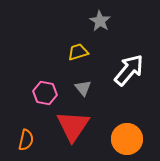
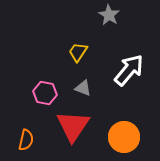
gray star: moved 9 px right, 6 px up
yellow trapezoid: rotated 40 degrees counterclockwise
gray triangle: rotated 30 degrees counterclockwise
orange circle: moved 3 px left, 2 px up
